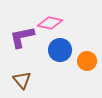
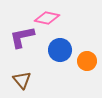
pink diamond: moved 3 px left, 5 px up
